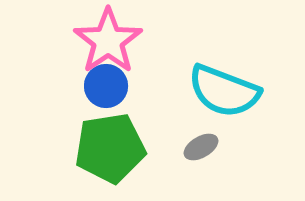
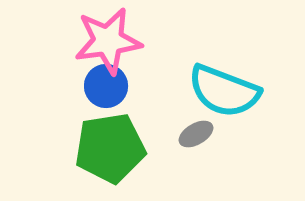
pink star: rotated 26 degrees clockwise
gray ellipse: moved 5 px left, 13 px up
